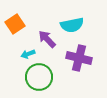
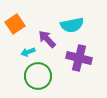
cyan arrow: moved 2 px up
green circle: moved 1 px left, 1 px up
